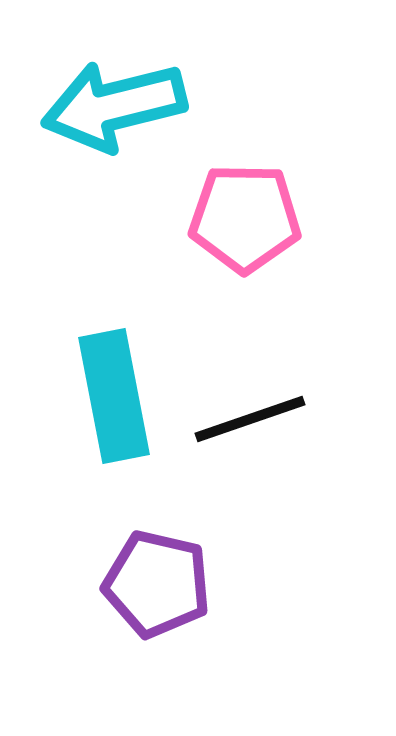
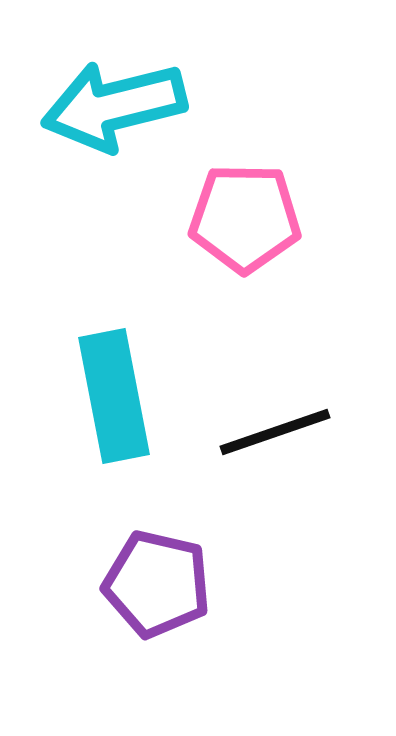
black line: moved 25 px right, 13 px down
